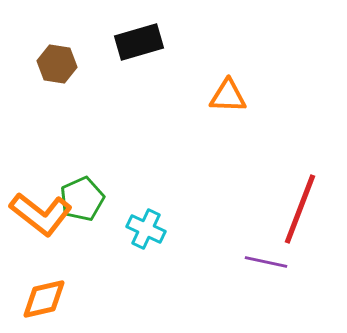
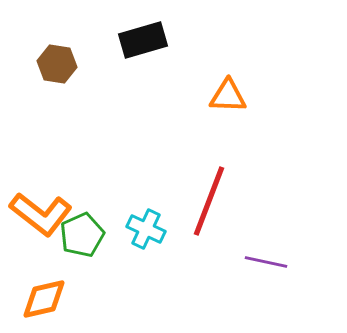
black rectangle: moved 4 px right, 2 px up
green pentagon: moved 36 px down
red line: moved 91 px left, 8 px up
